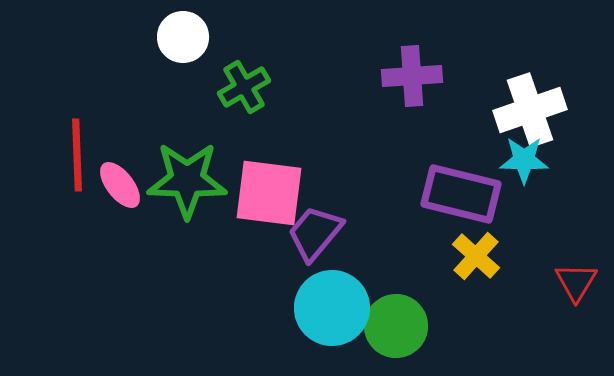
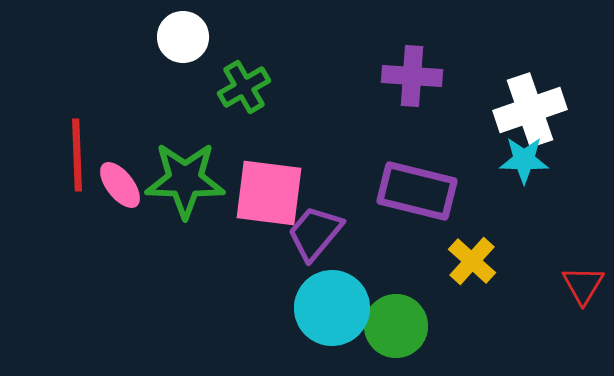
purple cross: rotated 8 degrees clockwise
green star: moved 2 px left
purple rectangle: moved 44 px left, 3 px up
yellow cross: moved 4 px left, 5 px down
red triangle: moved 7 px right, 3 px down
